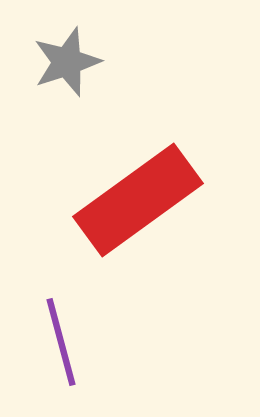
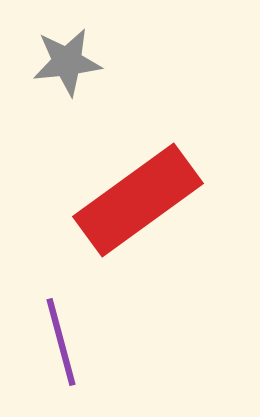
gray star: rotated 12 degrees clockwise
